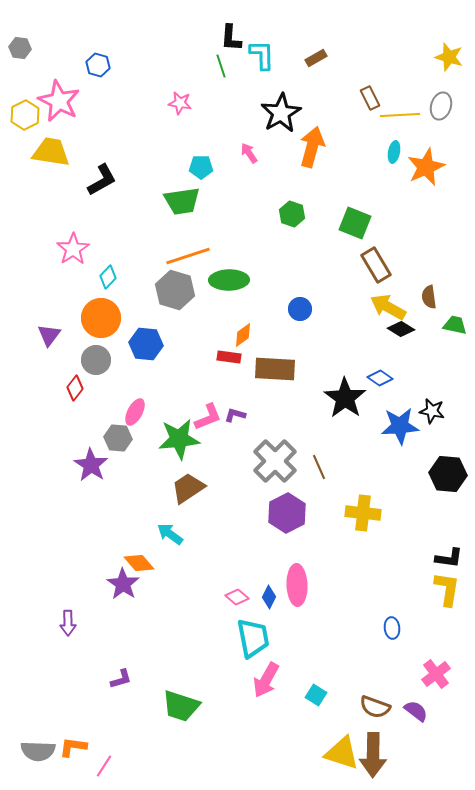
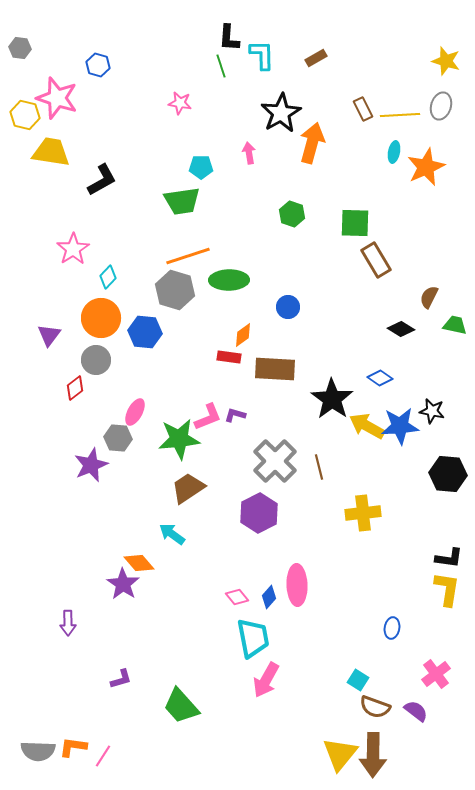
black L-shape at (231, 38): moved 2 px left
yellow star at (449, 57): moved 3 px left, 4 px down
brown rectangle at (370, 98): moved 7 px left, 11 px down
pink star at (59, 101): moved 2 px left, 3 px up; rotated 9 degrees counterclockwise
yellow hexagon at (25, 115): rotated 20 degrees counterclockwise
orange arrow at (312, 147): moved 4 px up
pink arrow at (249, 153): rotated 25 degrees clockwise
green square at (355, 223): rotated 20 degrees counterclockwise
brown rectangle at (376, 265): moved 5 px up
brown semicircle at (429, 297): rotated 35 degrees clockwise
yellow arrow at (388, 307): moved 21 px left, 119 px down
blue circle at (300, 309): moved 12 px left, 2 px up
blue hexagon at (146, 344): moved 1 px left, 12 px up
red diamond at (75, 388): rotated 15 degrees clockwise
black star at (345, 398): moved 13 px left, 1 px down
purple star at (91, 465): rotated 16 degrees clockwise
brown line at (319, 467): rotated 10 degrees clockwise
purple hexagon at (287, 513): moved 28 px left
yellow cross at (363, 513): rotated 12 degrees counterclockwise
cyan arrow at (170, 534): moved 2 px right
pink diamond at (237, 597): rotated 10 degrees clockwise
blue diamond at (269, 597): rotated 15 degrees clockwise
blue ellipse at (392, 628): rotated 15 degrees clockwise
cyan square at (316, 695): moved 42 px right, 15 px up
green trapezoid at (181, 706): rotated 30 degrees clockwise
yellow triangle at (342, 753): moved 2 px left, 1 px down; rotated 51 degrees clockwise
pink line at (104, 766): moved 1 px left, 10 px up
